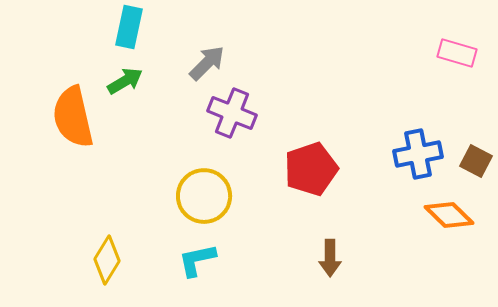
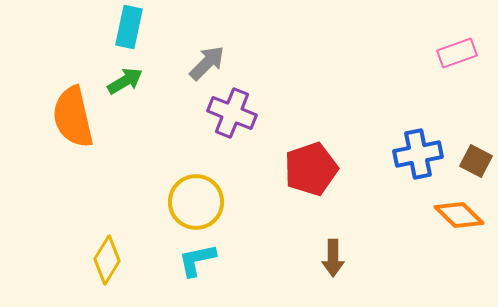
pink rectangle: rotated 36 degrees counterclockwise
yellow circle: moved 8 px left, 6 px down
orange diamond: moved 10 px right
brown arrow: moved 3 px right
